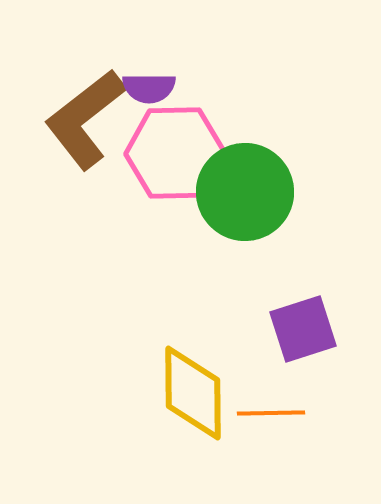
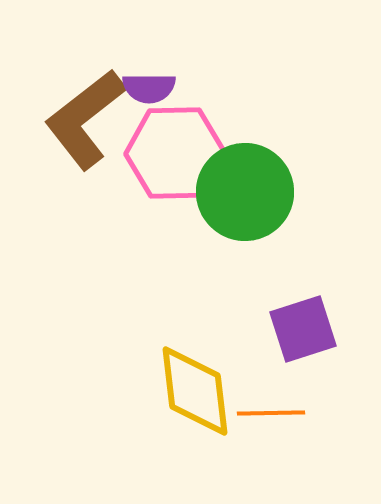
yellow diamond: moved 2 px right, 2 px up; rotated 6 degrees counterclockwise
